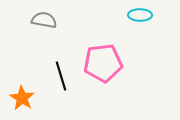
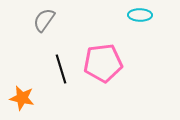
gray semicircle: rotated 65 degrees counterclockwise
black line: moved 7 px up
orange star: rotated 20 degrees counterclockwise
